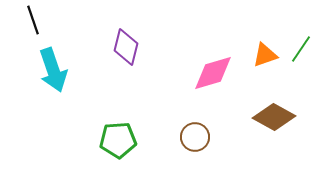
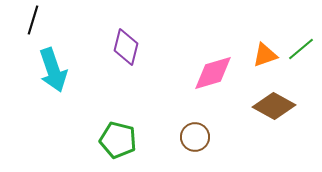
black line: rotated 36 degrees clockwise
green line: rotated 16 degrees clockwise
brown diamond: moved 11 px up
green pentagon: rotated 18 degrees clockwise
